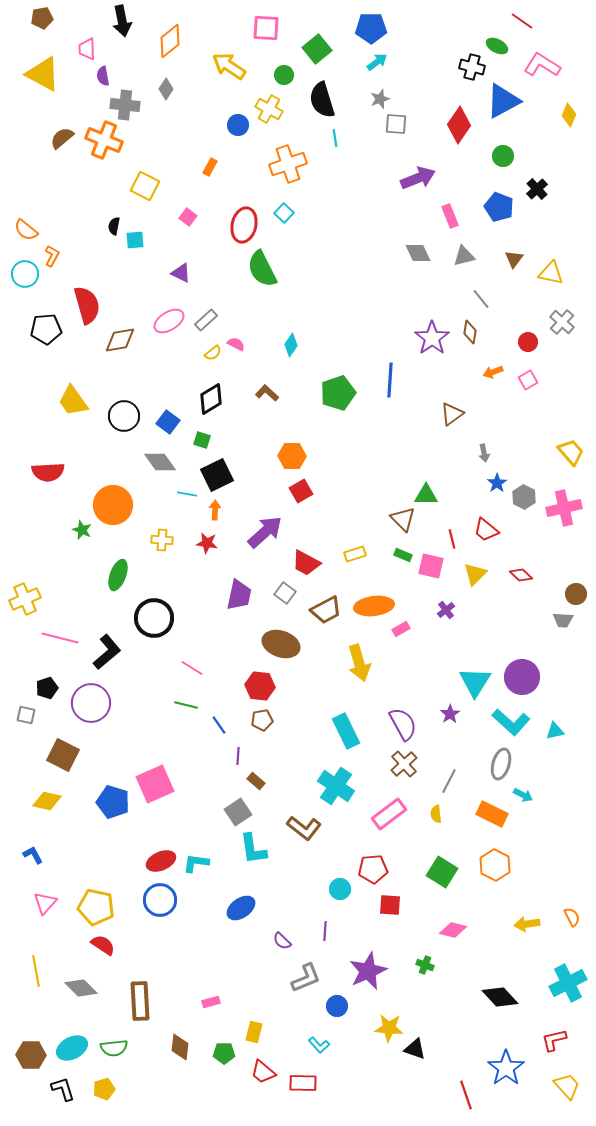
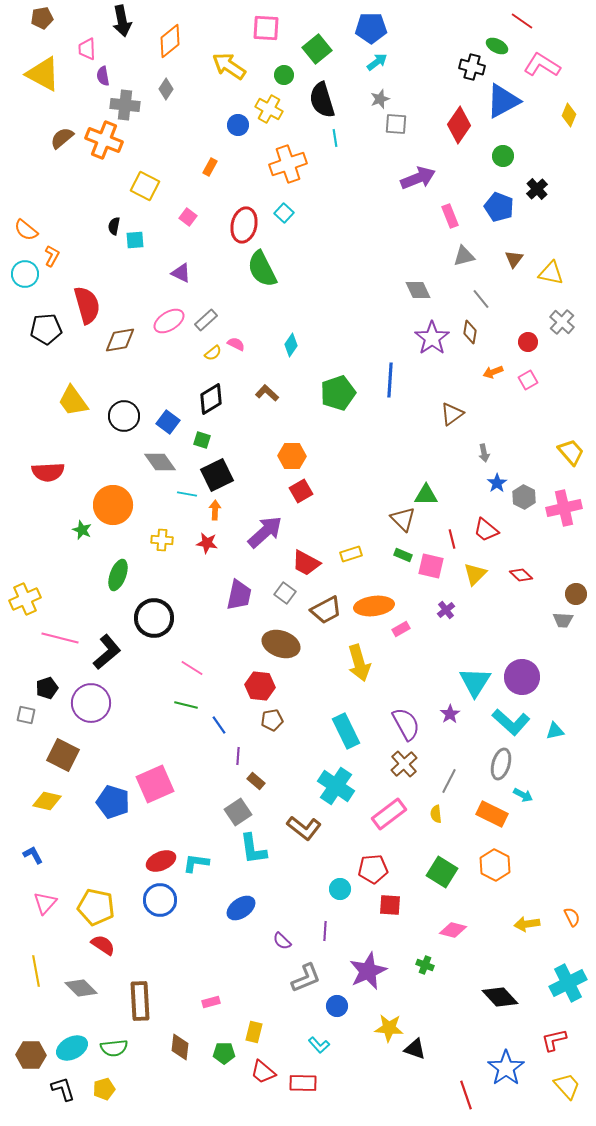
gray diamond at (418, 253): moved 37 px down
yellow rectangle at (355, 554): moved 4 px left
brown pentagon at (262, 720): moved 10 px right
purple semicircle at (403, 724): moved 3 px right
